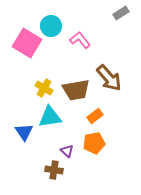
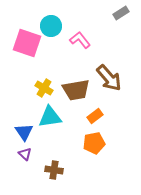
pink square: rotated 12 degrees counterclockwise
purple triangle: moved 42 px left, 3 px down
